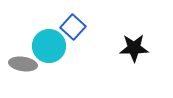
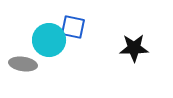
blue square: rotated 30 degrees counterclockwise
cyan circle: moved 6 px up
